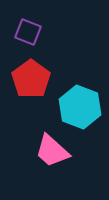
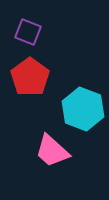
red pentagon: moved 1 px left, 2 px up
cyan hexagon: moved 3 px right, 2 px down
